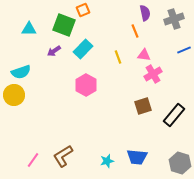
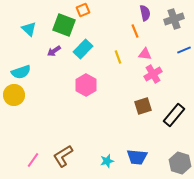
cyan triangle: rotated 42 degrees clockwise
pink triangle: moved 1 px right, 1 px up
